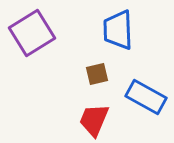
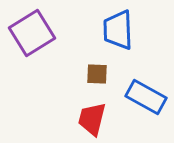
brown square: rotated 15 degrees clockwise
red trapezoid: moved 2 px left, 1 px up; rotated 9 degrees counterclockwise
